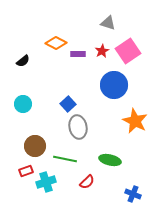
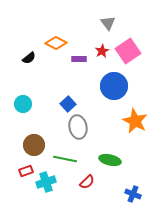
gray triangle: rotated 35 degrees clockwise
purple rectangle: moved 1 px right, 5 px down
black semicircle: moved 6 px right, 3 px up
blue circle: moved 1 px down
brown circle: moved 1 px left, 1 px up
